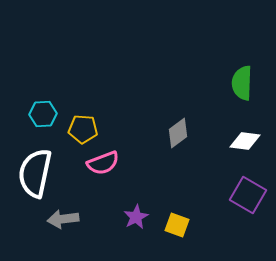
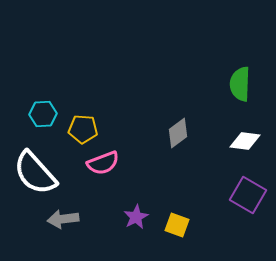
green semicircle: moved 2 px left, 1 px down
white semicircle: rotated 54 degrees counterclockwise
